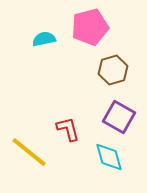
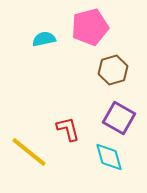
purple square: moved 1 px down
